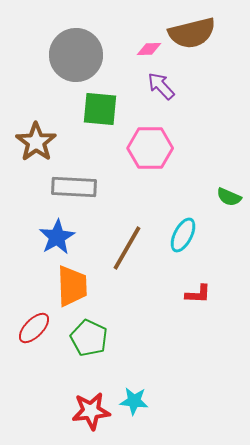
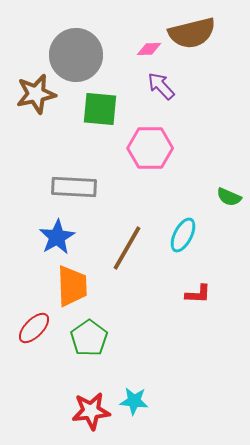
brown star: moved 48 px up; rotated 24 degrees clockwise
green pentagon: rotated 12 degrees clockwise
